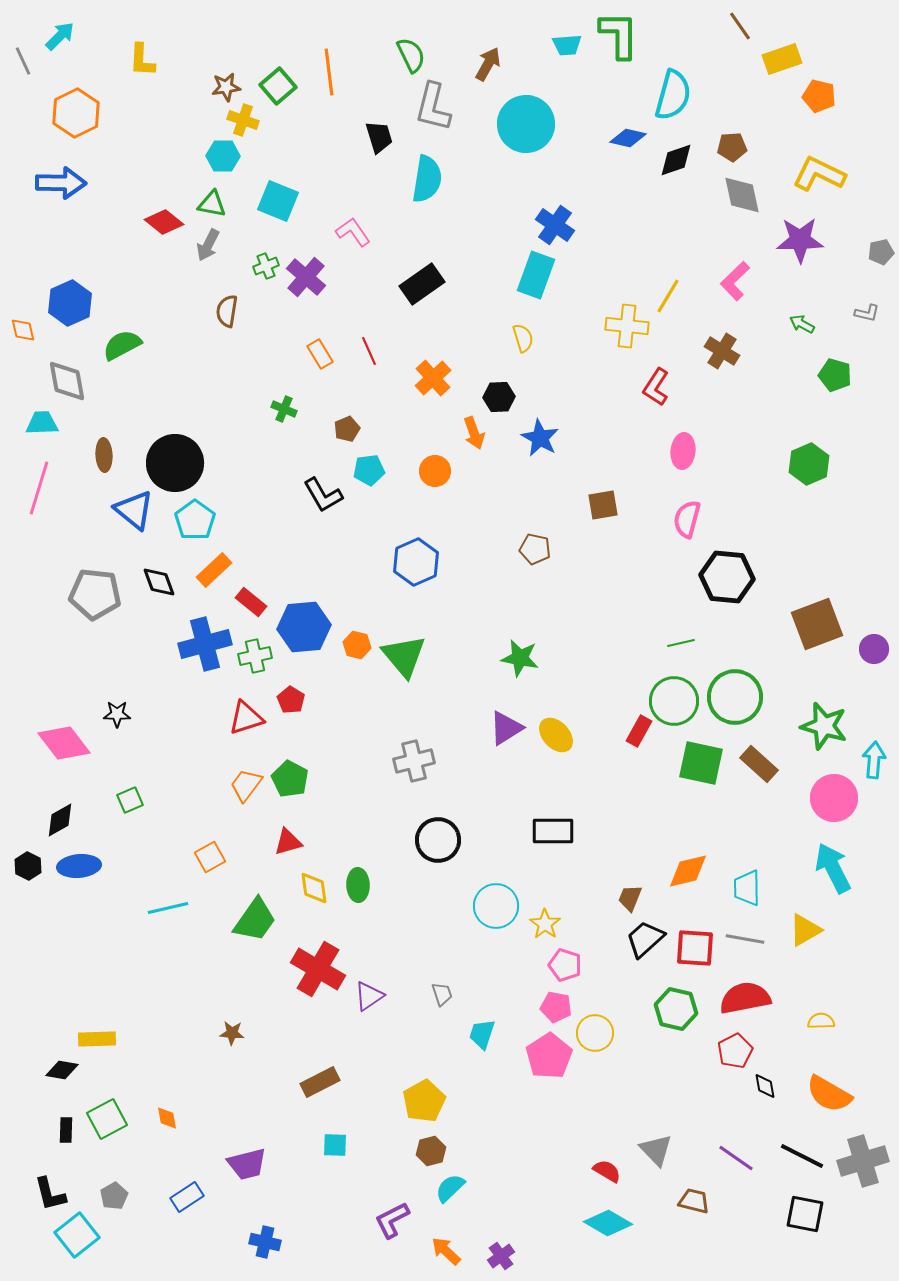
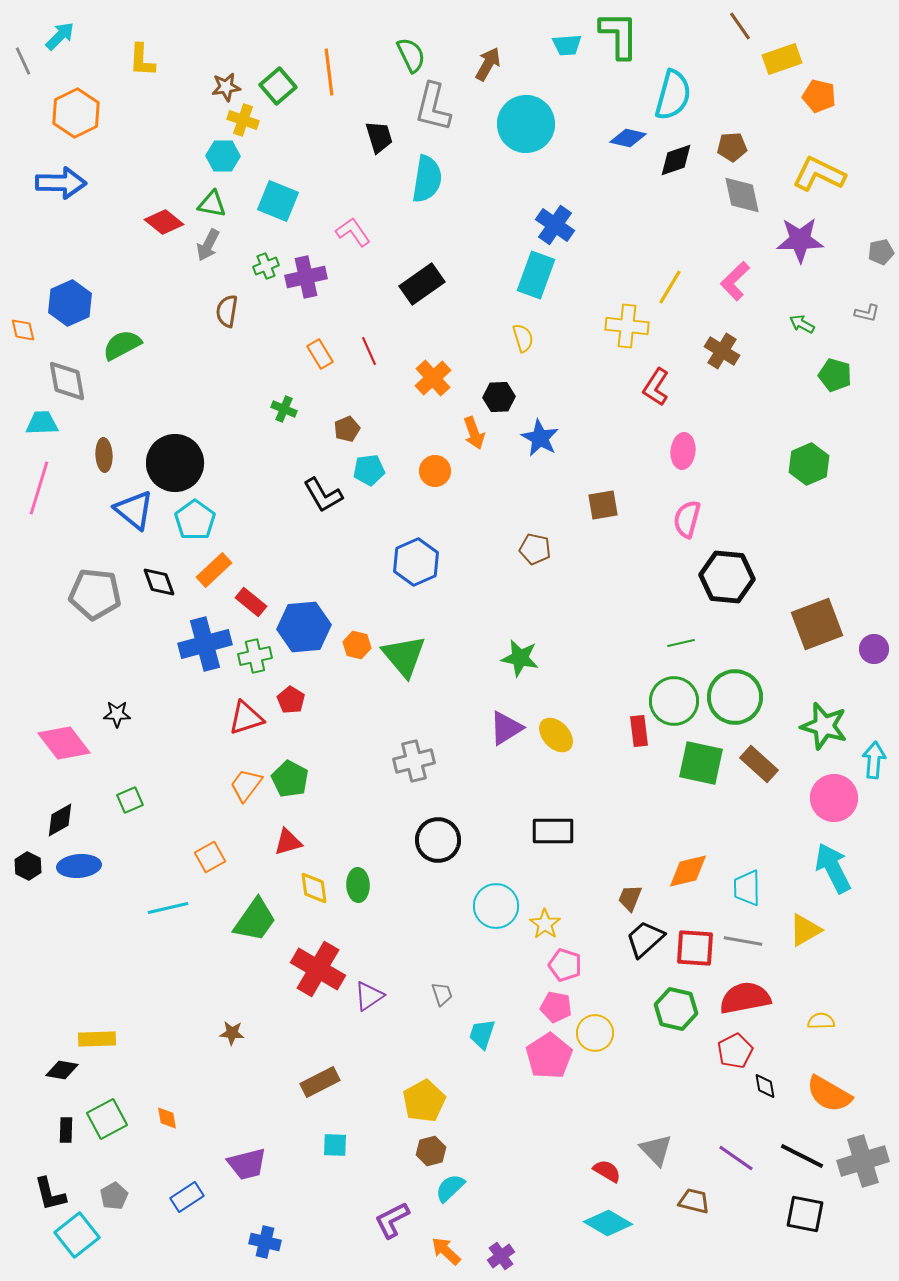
purple cross at (306, 277): rotated 36 degrees clockwise
yellow line at (668, 296): moved 2 px right, 9 px up
red rectangle at (639, 731): rotated 36 degrees counterclockwise
gray line at (745, 939): moved 2 px left, 2 px down
